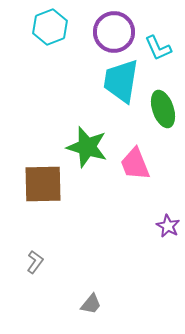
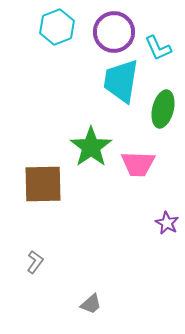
cyan hexagon: moved 7 px right
green ellipse: rotated 33 degrees clockwise
green star: moved 4 px right; rotated 21 degrees clockwise
pink trapezoid: moved 3 px right; rotated 66 degrees counterclockwise
purple star: moved 1 px left, 3 px up
gray trapezoid: rotated 10 degrees clockwise
